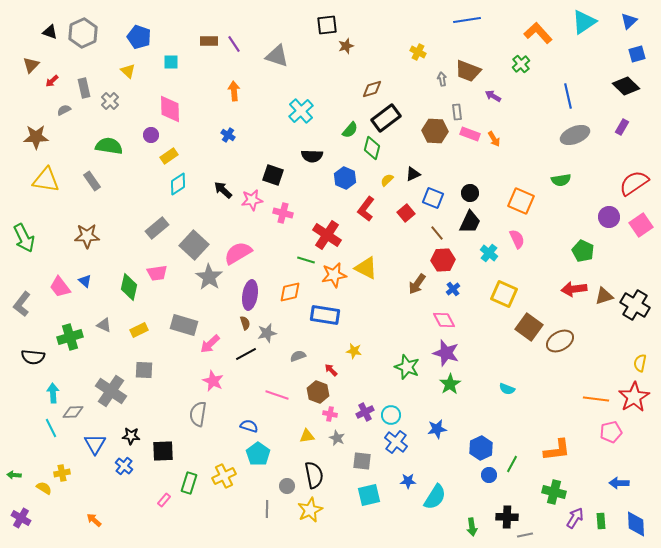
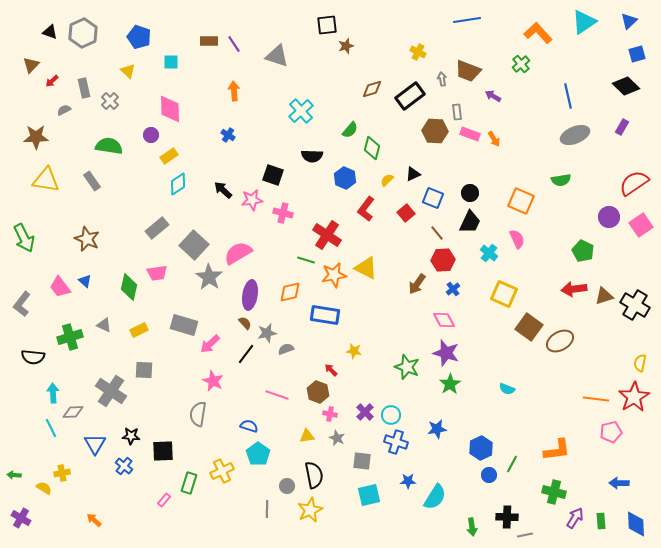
black rectangle at (386, 118): moved 24 px right, 22 px up
brown star at (87, 236): moved 3 px down; rotated 25 degrees clockwise
brown semicircle at (245, 323): rotated 24 degrees counterclockwise
black line at (246, 354): rotated 25 degrees counterclockwise
gray semicircle at (298, 356): moved 12 px left, 7 px up
purple cross at (365, 412): rotated 18 degrees counterclockwise
blue cross at (396, 442): rotated 20 degrees counterclockwise
yellow cross at (224, 476): moved 2 px left, 5 px up
